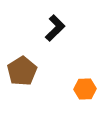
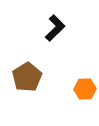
brown pentagon: moved 5 px right, 6 px down
